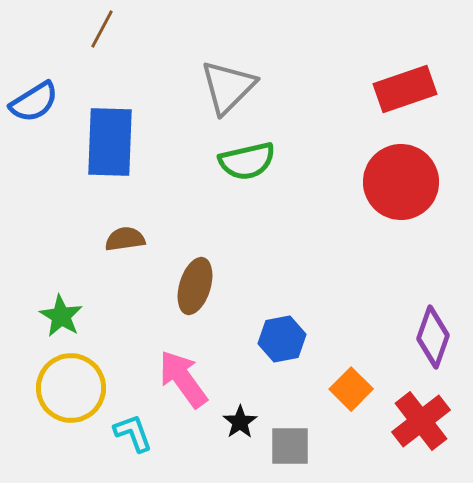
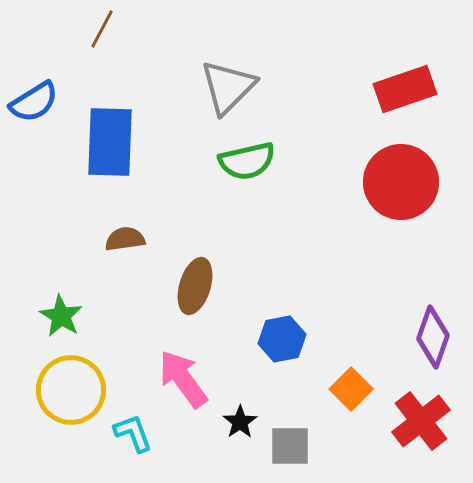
yellow circle: moved 2 px down
